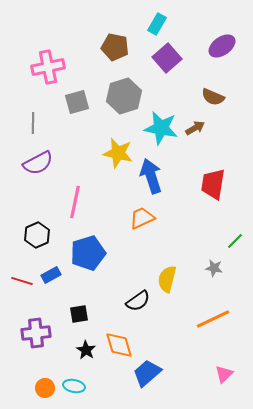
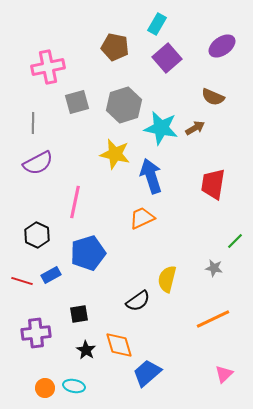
gray hexagon: moved 9 px down
yellow star: moved 3 px left, 1 px down
black hexagon: rotated 10 degrees counterclockwise
